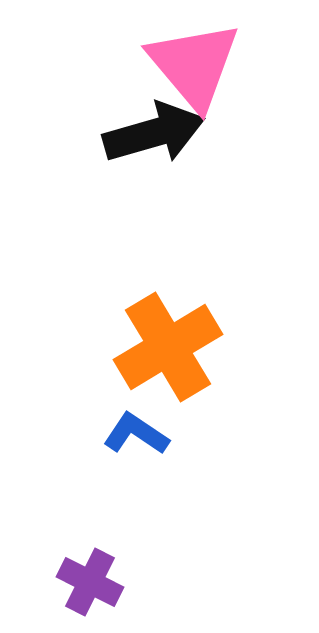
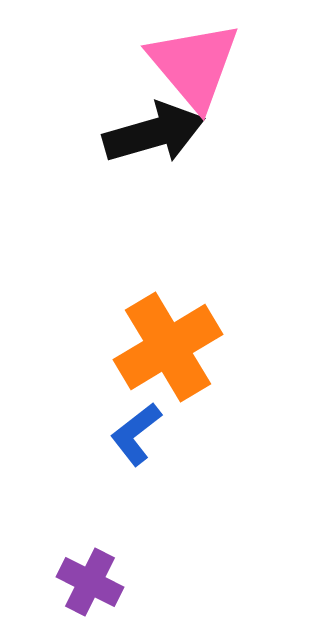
blue L-shape: rotated 72 degrees counterclockwise
